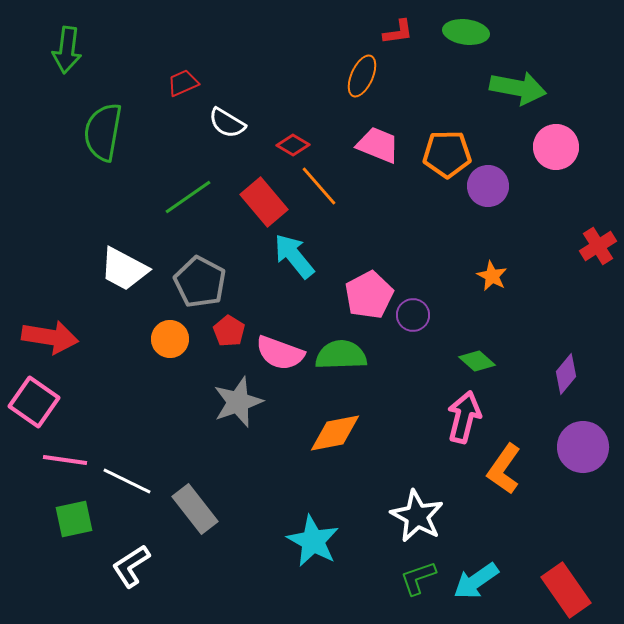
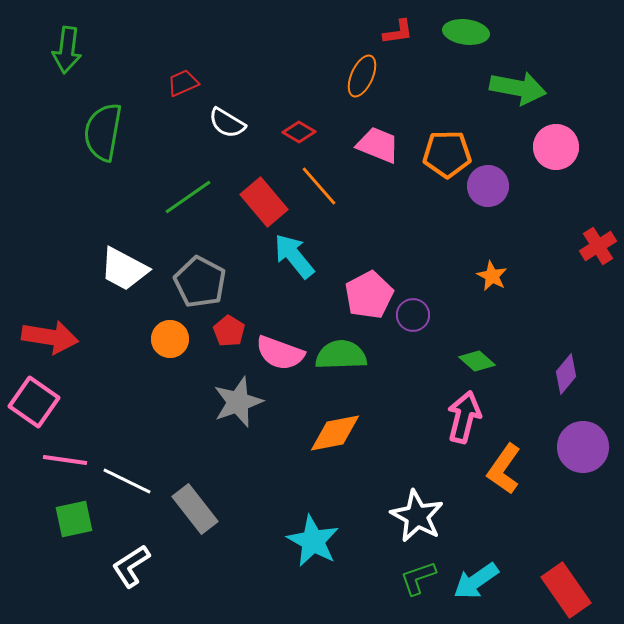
red diamond at (293, 145): moved 6 px right, 13 px up
